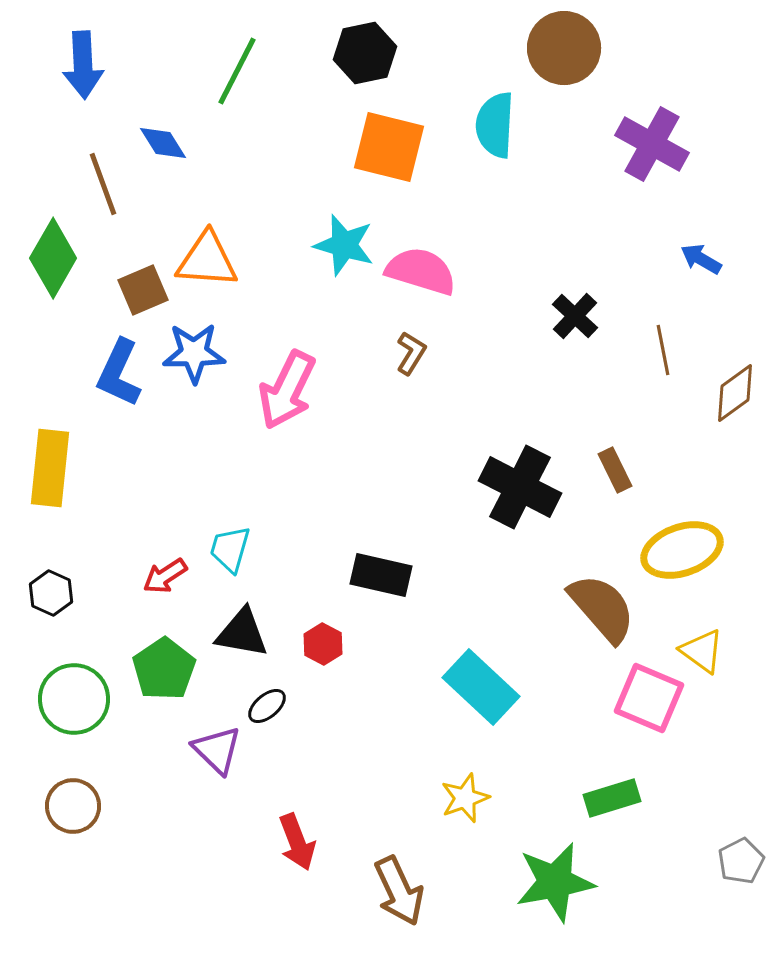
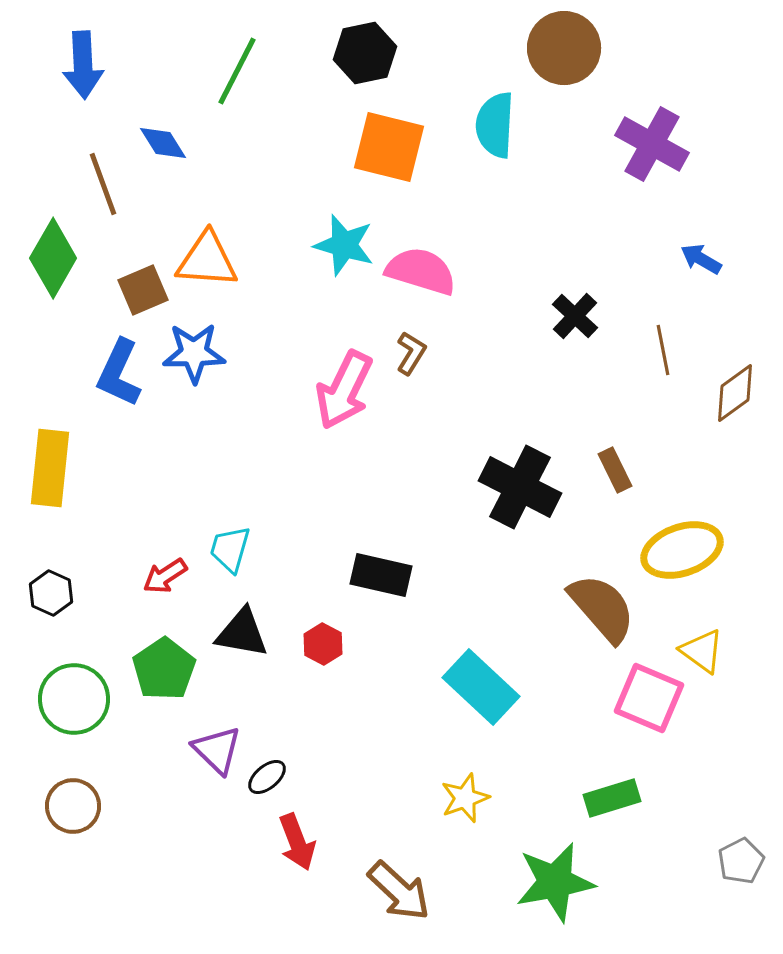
pink arrow at (287, 390): moved 57 px right
black ellipse at (267, 706): moved 71 px down
brown arrow at (399, 891): rotated 22 degrees counterclockwise
